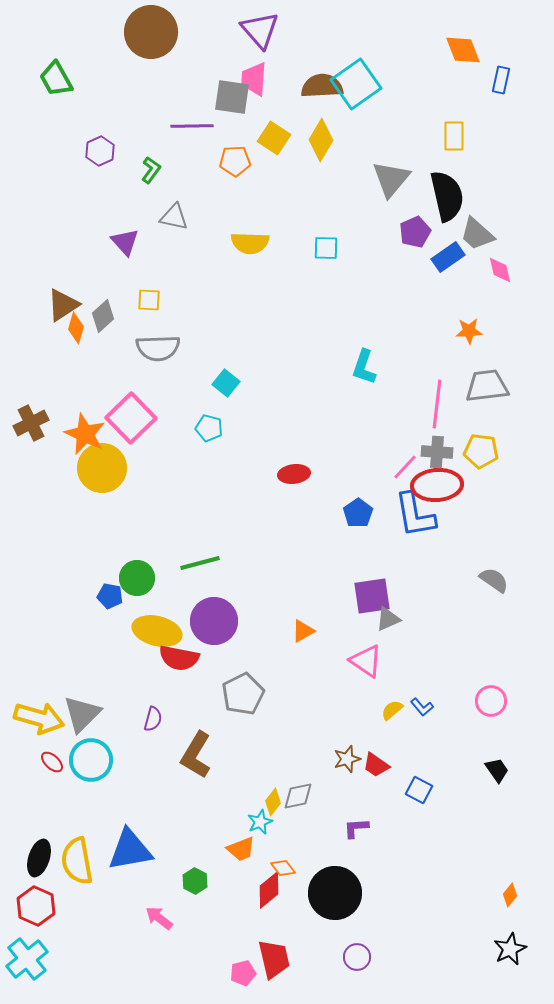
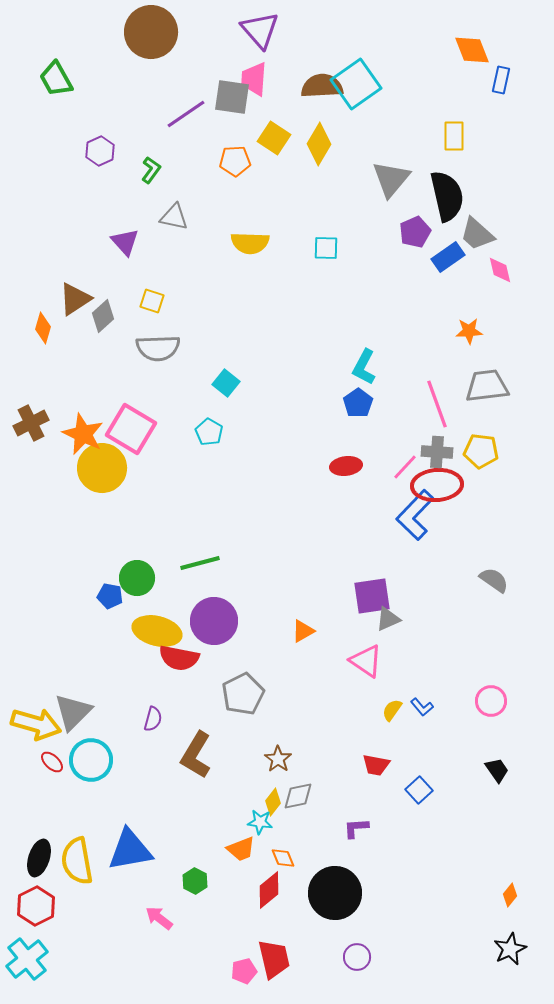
orange diamond at (463, 50): moved 9 px right
purple line at (192, 126): moved 6 px left, 12 px up; rotated 33 degrees counterclockwise
yellow diamond at (321, 140): moved 2 px left, 4 px down
yellow square at (149, 300): moved 3 px right, 1 px down; rotated 15 degrees clockwise
brown triangle at (63, 305): moved 12 px right, 6 px up
orange diamond at (76, 328): moved 33 px left
cyan L-shape at (364, 367): rotated 9 degrees clockwise
pink line at (437, 404): rotated 27 degrees counterclockwise
pink square at (131, 418): moved 11 px down; rotated 15 degrees counterclockwise
cyan pentagon at (209, 428): moved 4 px down; rotated 16 degrees clockwise
orange star at (85, 434): moved 2 px left
red ellipse at (294, 474): moved 52 px right, 8 px up
blue pentagon at (358, 513): moved 110 px up
blue L-shape at (415, 515): rotated 54 degrees clockwise
yellow semicircle at (392, 710): rotated 15 degrees counterclockwise
gray triangle at (82, 714): moved 9 px left, 2 px up
yellow arrow at (39, 718): moved 3 px left, 6 px down
brown star at (347, 759): moved 69 px left; rotated 20 degrees counterclockwise
red trapezoid at (376, 765): rotated 24 degrees counterclockwise
blue square at (419, 790): rotated 20 degrees clockwise
cyan star at (260, 822): rotated 30 degrees clockwise
orange diamond at (283, 868): moved 10 px up; rotated 15 degrees clockwise
red hexagon at (36, 906): rotated 9 degrees clockwise
pink pentagon at (243, 973): moved 1 px right, 2 px up
